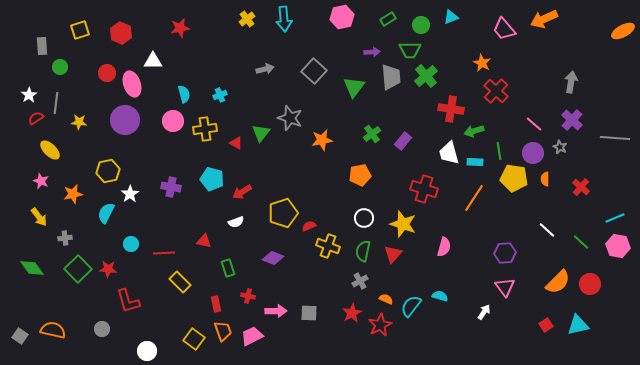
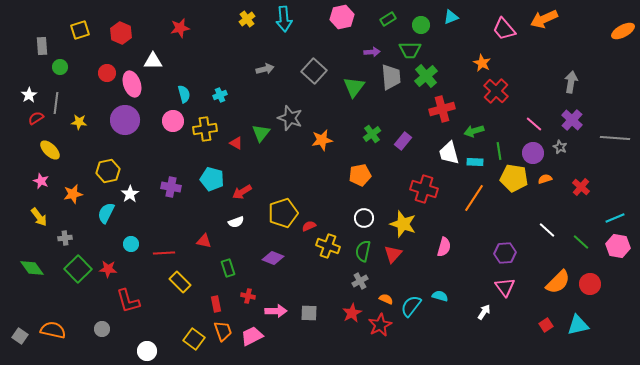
red cross at (451, 109): moved 9 px left; rotated 25 degrees counterclockwise
orange semicircle at (545, 179): rotated 72 degrees clockwise
